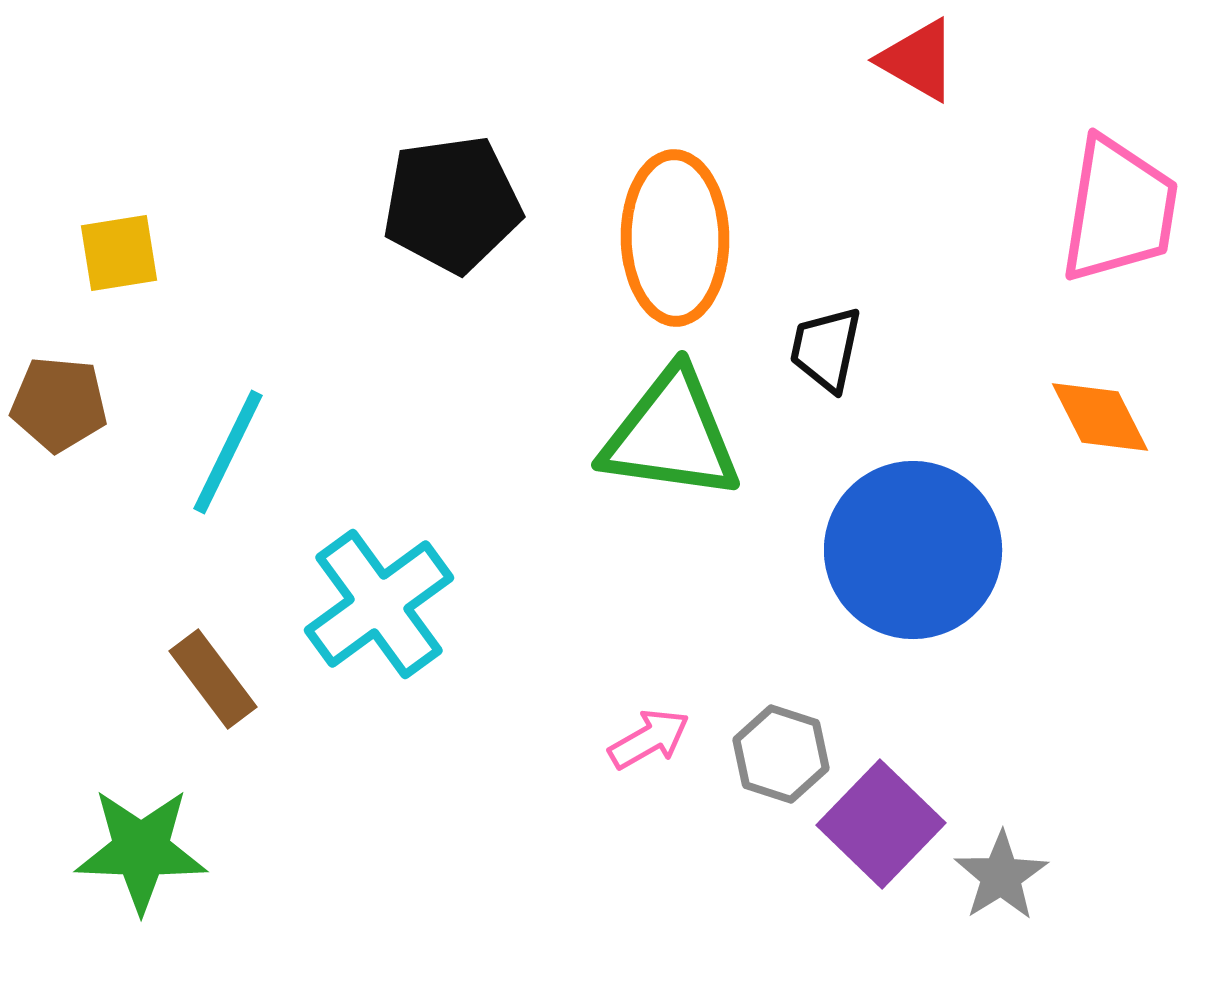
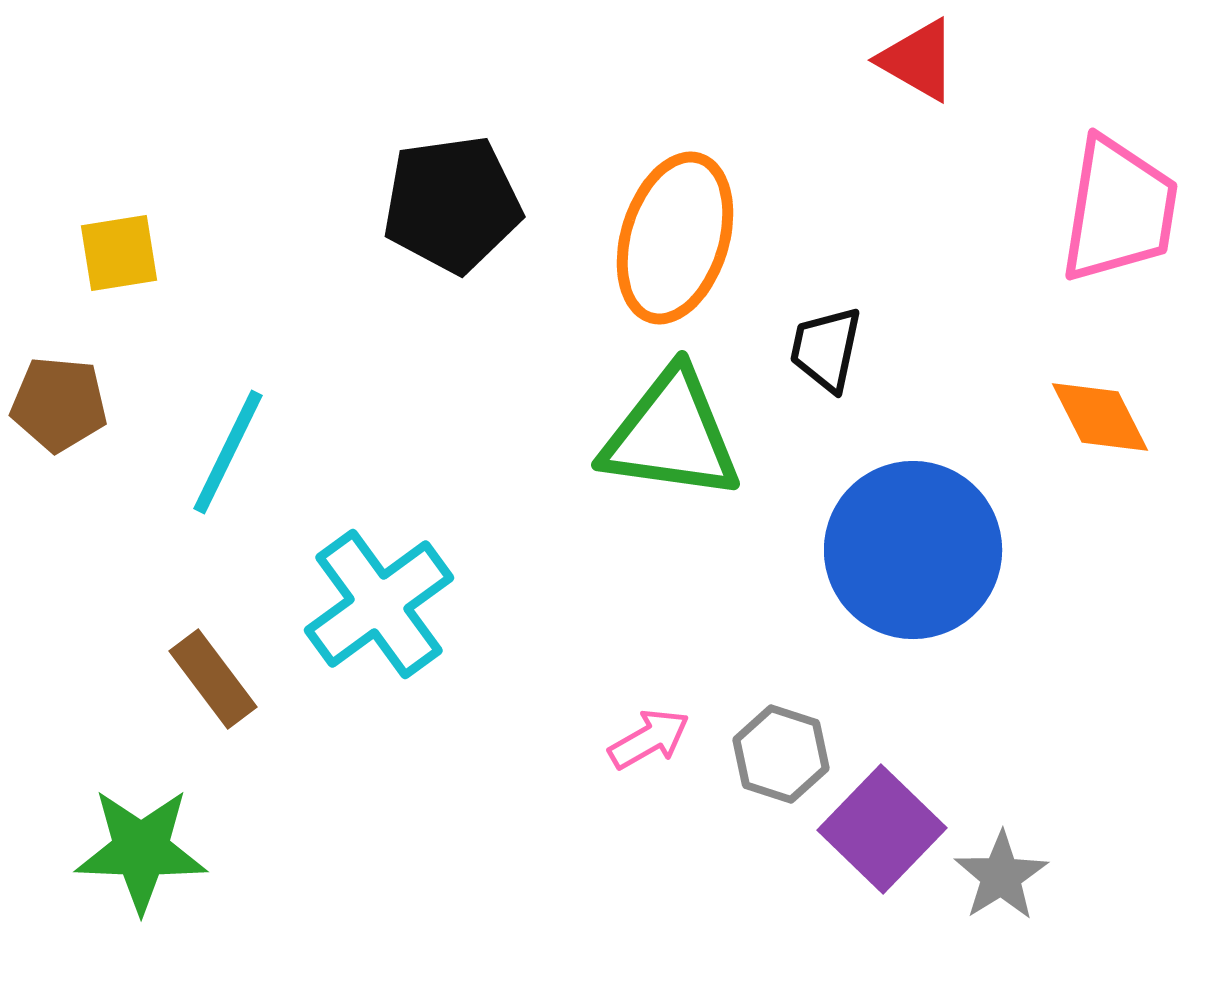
orange ellipse: rotated 18 degrees clockwise
purple square: moved 1 px right, 5 px down
